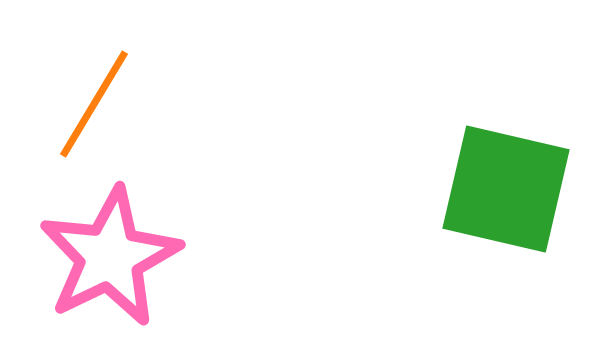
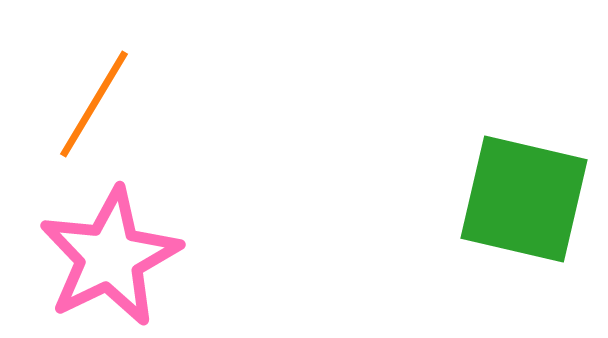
green square: moved 18 px right, 10 px down
